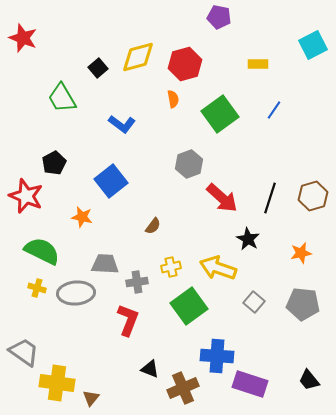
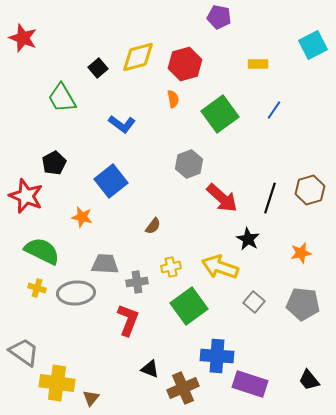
brown hexagon at (313, 196): moved 3 px left, 6 px up
yellow arrow at (218, 268): moved 2 px right, 1 px up
